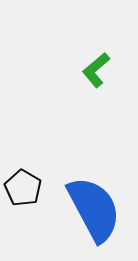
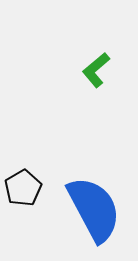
black pentagon: rotated 12 degrees clockwise
